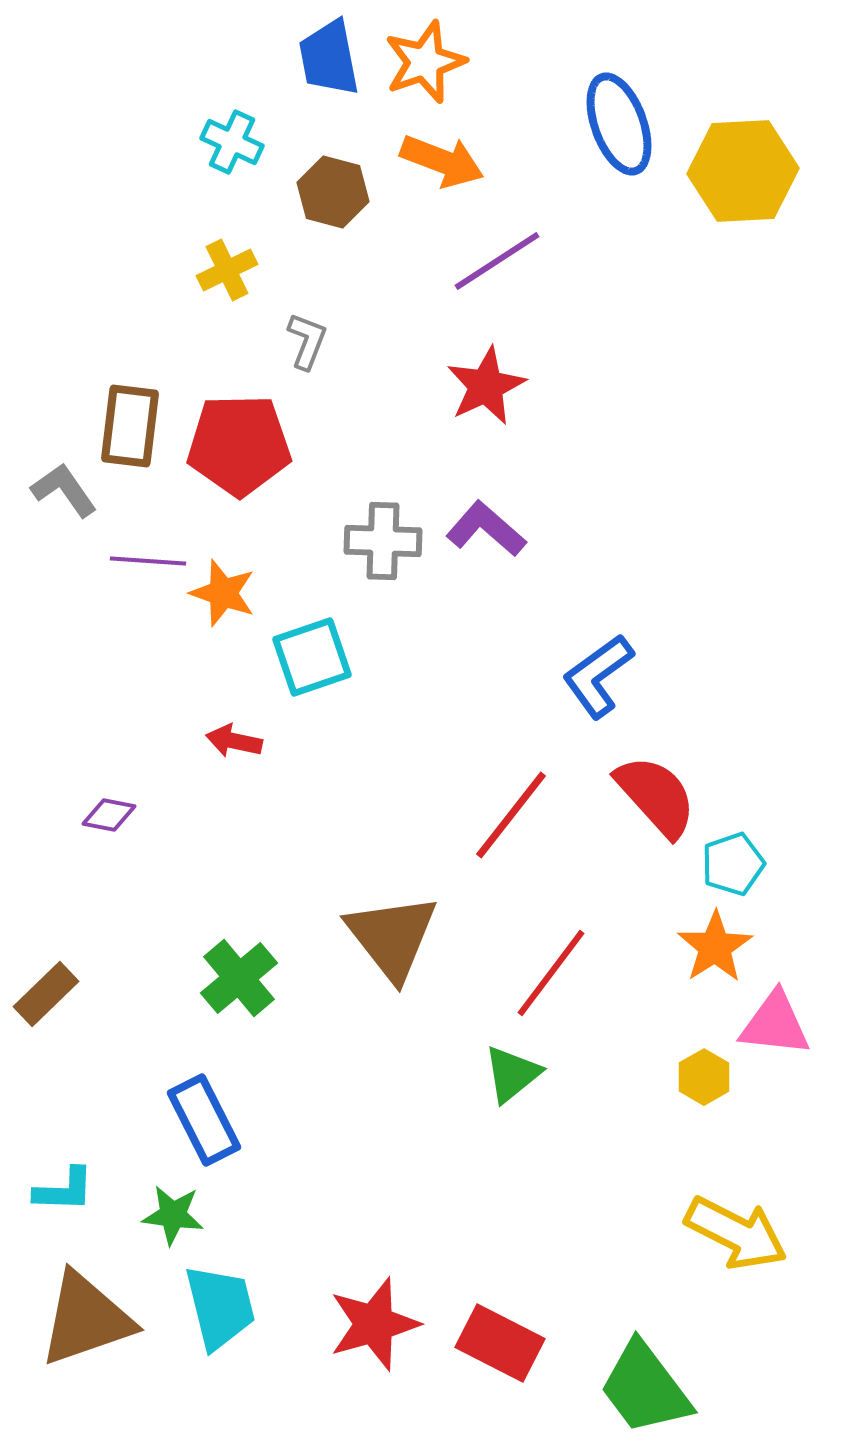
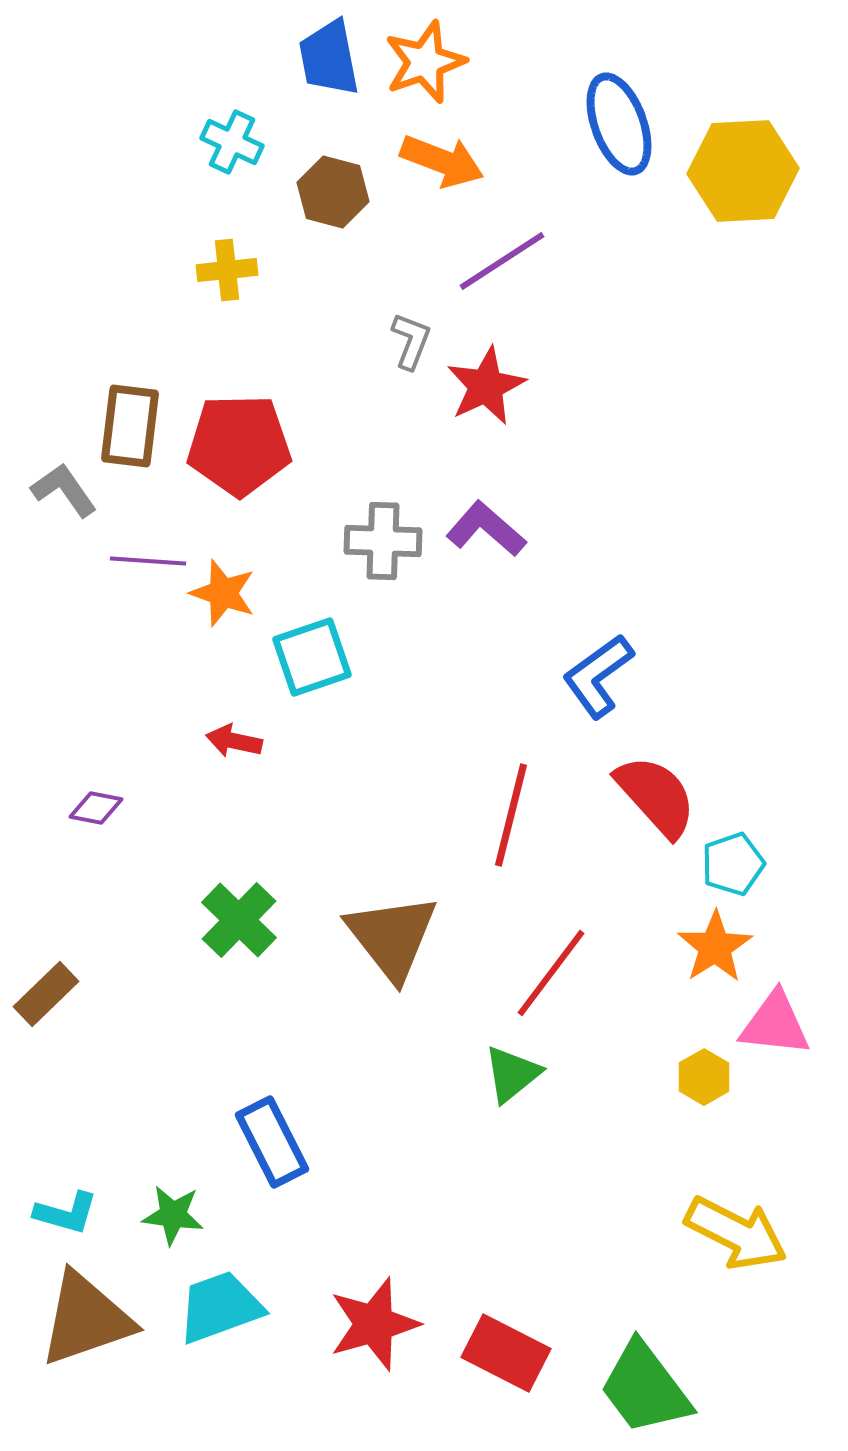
purple line at (497, 261): moved 5 px right
yellow cross at (227, 270): rotated 20 degrees clockwise
gray L-shape at (307, 341): moved 104 px right
purple diamond at (109, 815): moved 13 px left, 7 px up
red line at (511, 815): rotated 24 degrees counterclockwise
green cross at (239, 978): moved 58 px up; rotated 6 degrees counterclockwise
blue rectangle at (204, 1120): moved 68 px right, 22 px down
cyan L-shape at (64, 1190): moved 2 px right, 23 px down; rotated 14 degrees clockwise
cyan trapezoid at (220, 1307): rotated 96 degrees counterclockwise
red rectangle at (500, 1343): moved 6 px right, 10 px down
